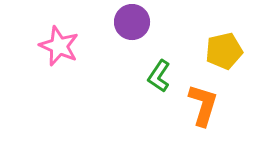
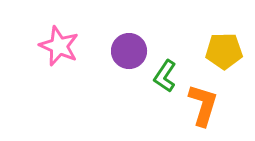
purple circle: moved 3 px left, 29 px down
yellow pentagon: rotated 12 degrees clockwise
green L-shape: moved 6 px right
